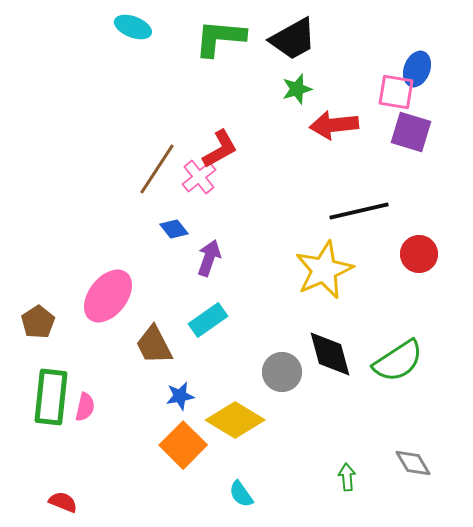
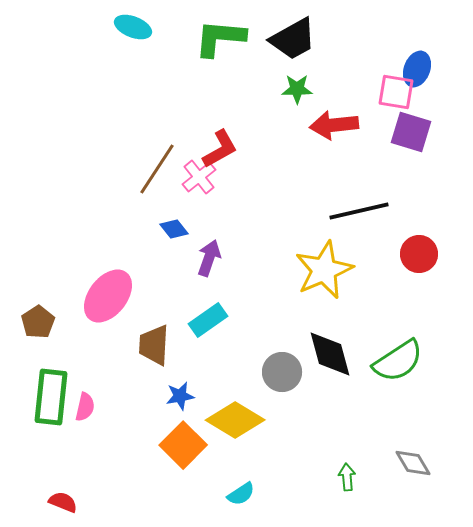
green star: rotated 16 degrees clockwise
brown trapezoid: rotated 30 degrees clockwise
cyan semicircle: rotated 88 degrees counterclockwise
